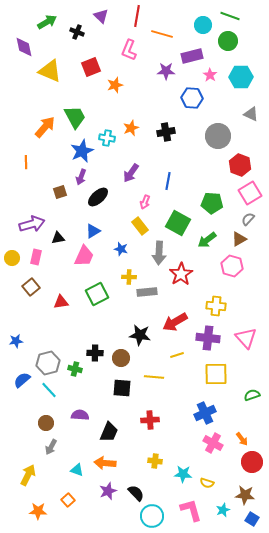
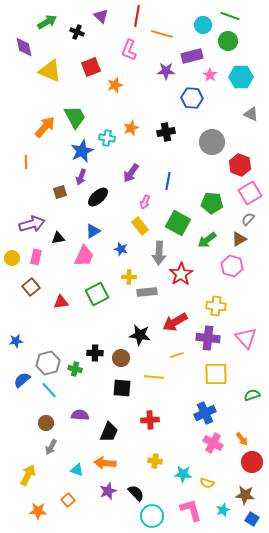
gray circle at (218, 136): moved 6 px left, 6 px down
